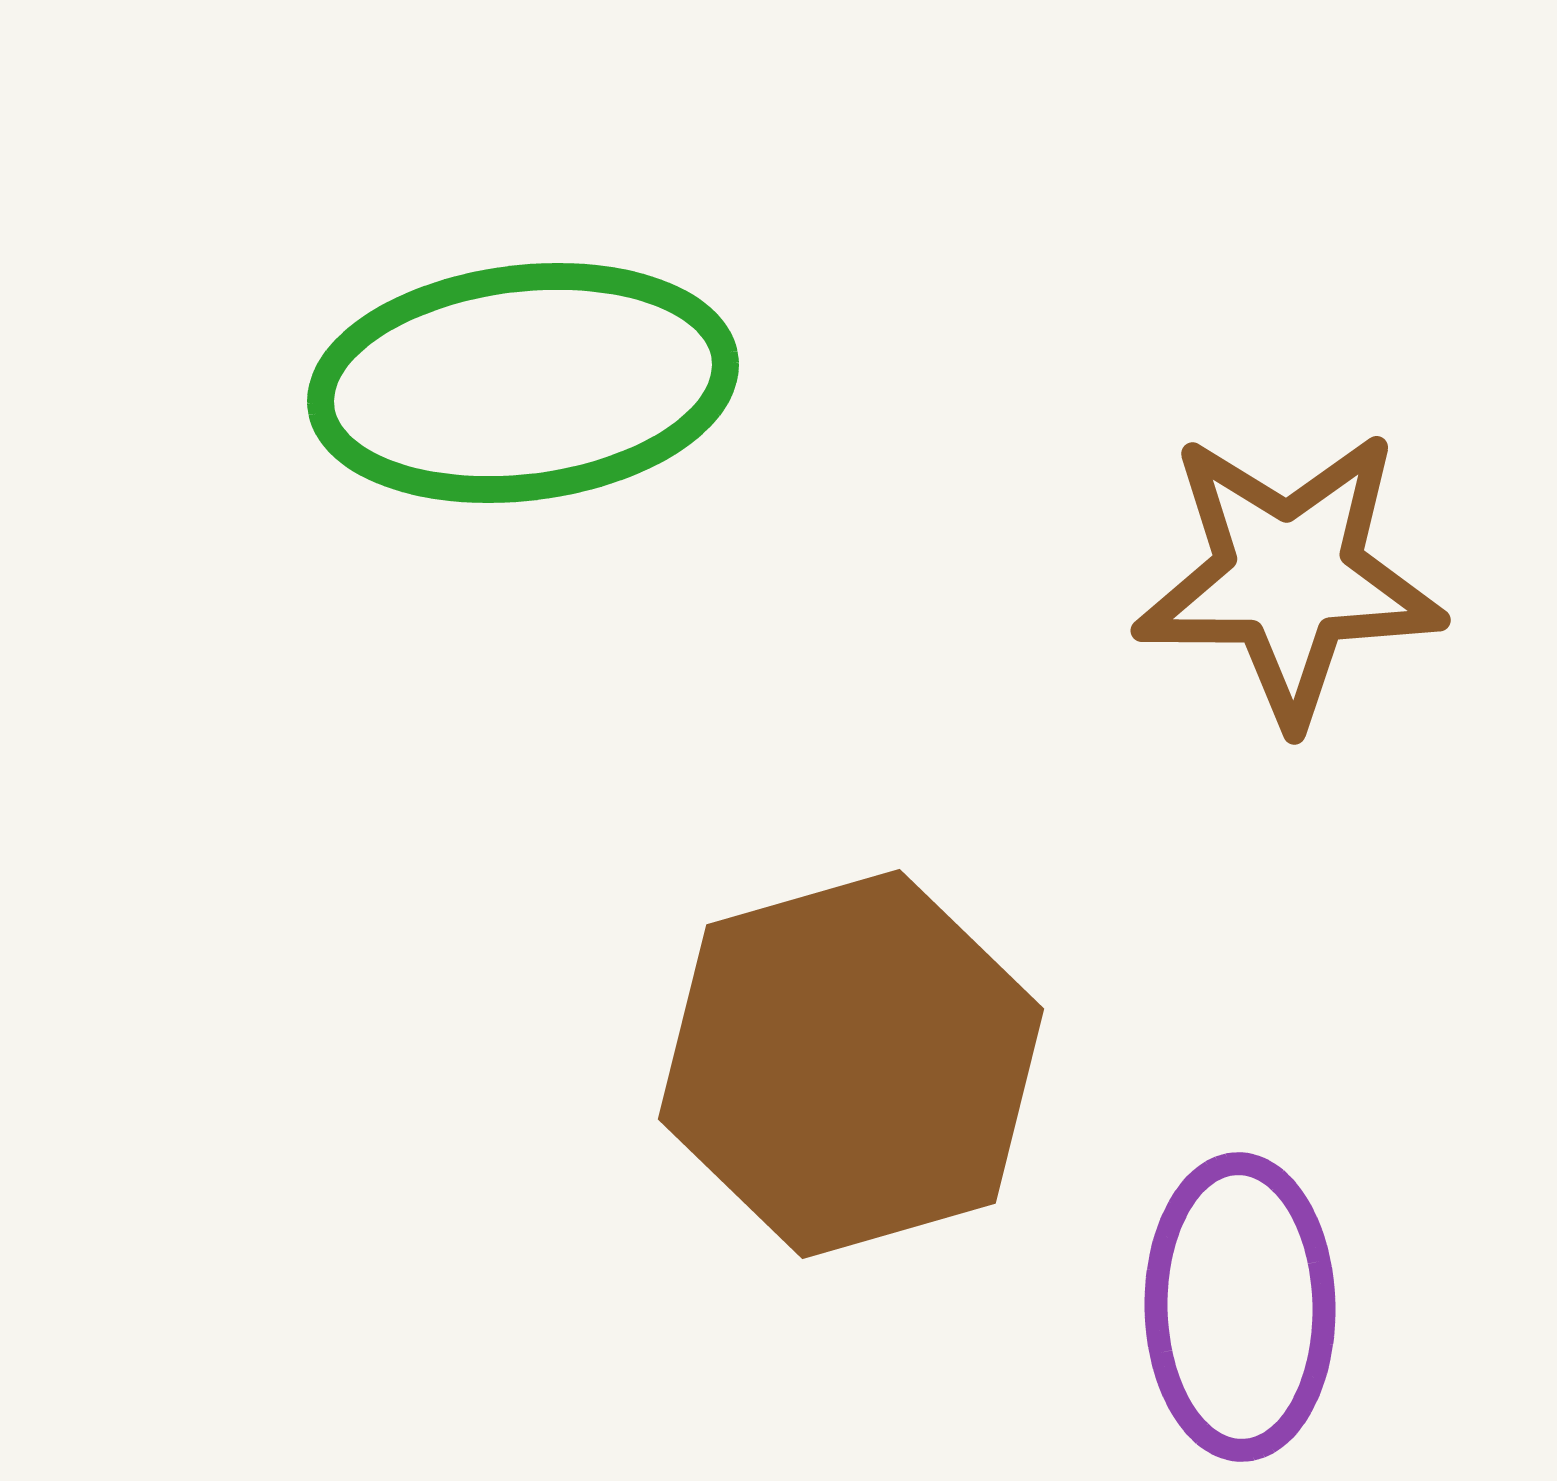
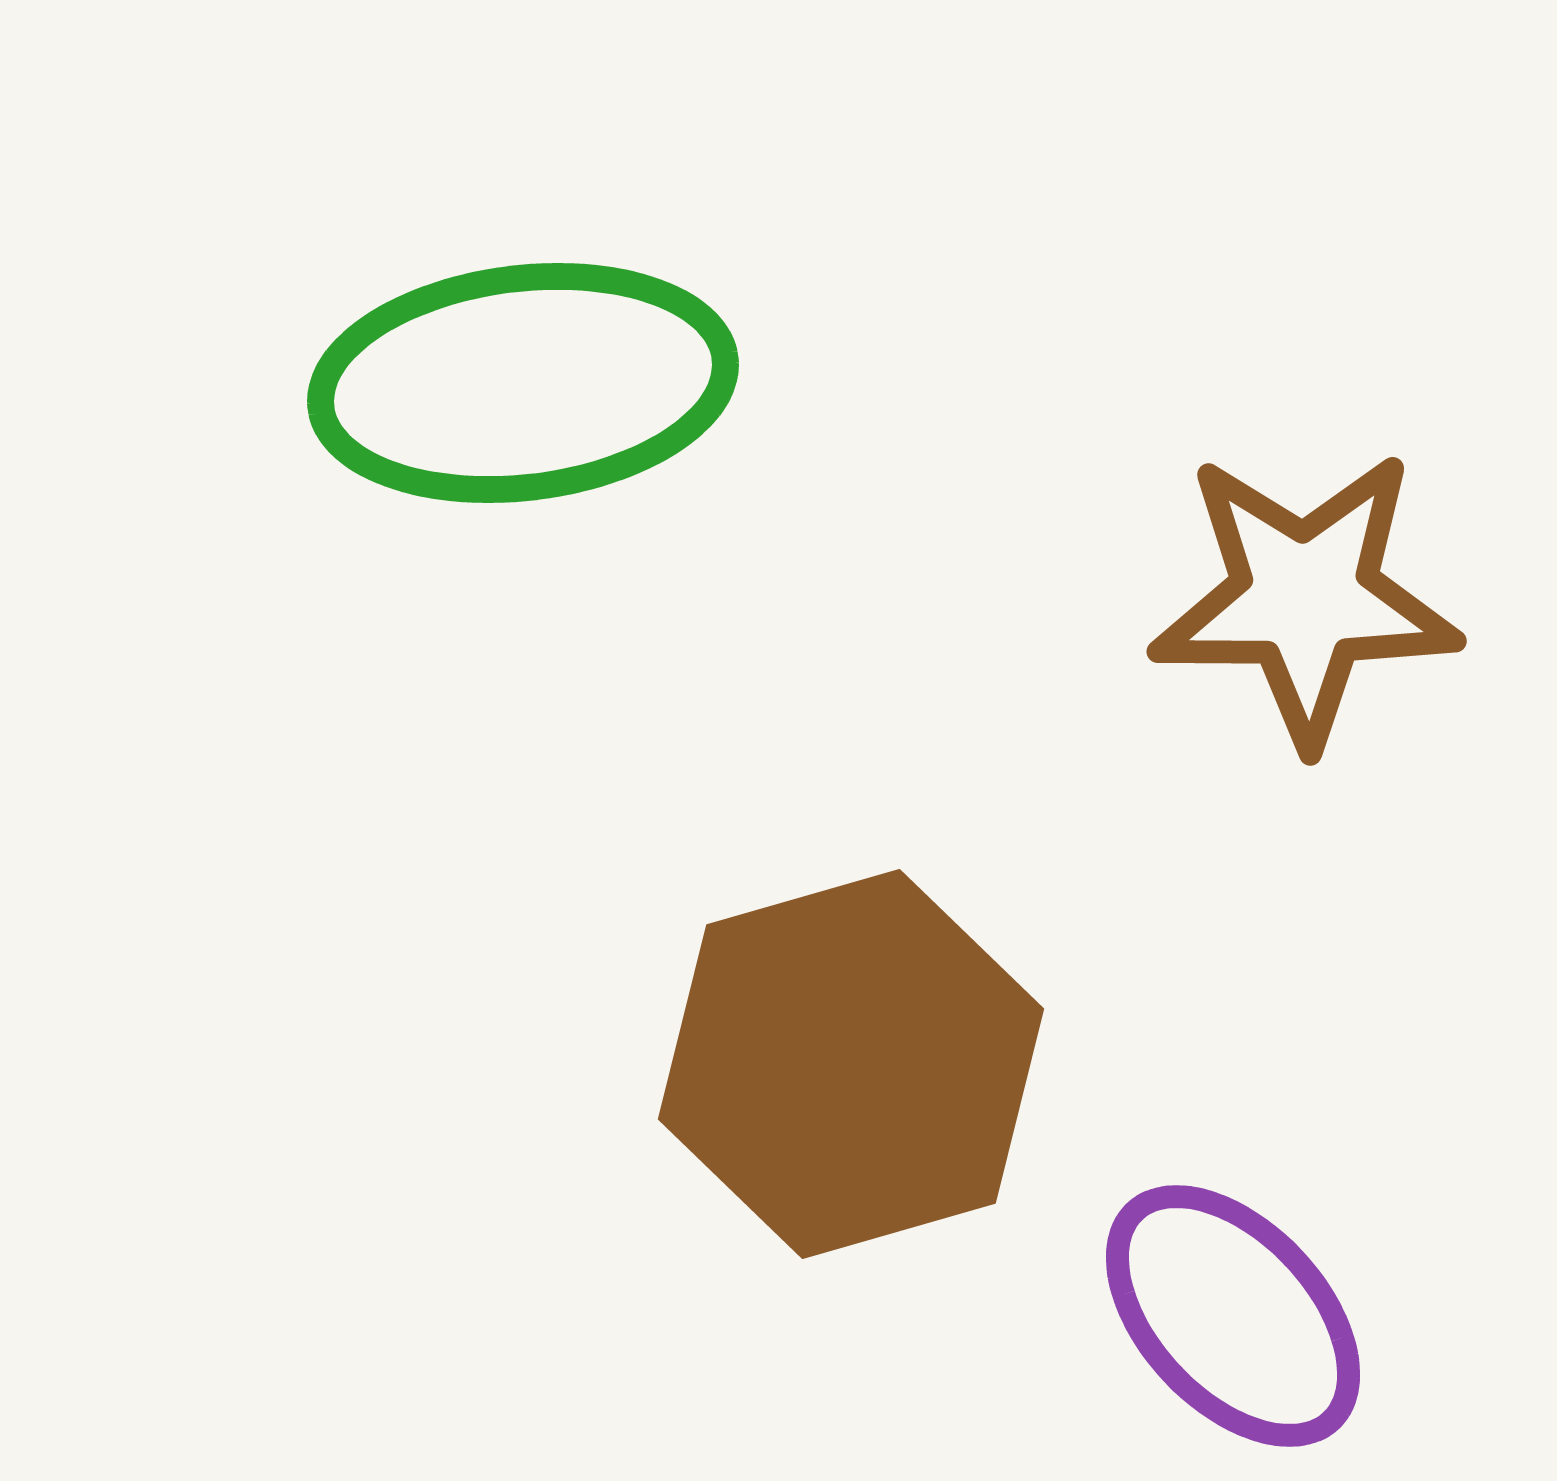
brown star: moved 16 px right, 21 px down
purple ellipse: moved 7 px left, 9 px down; rotated 42 degrees counterclockwise
